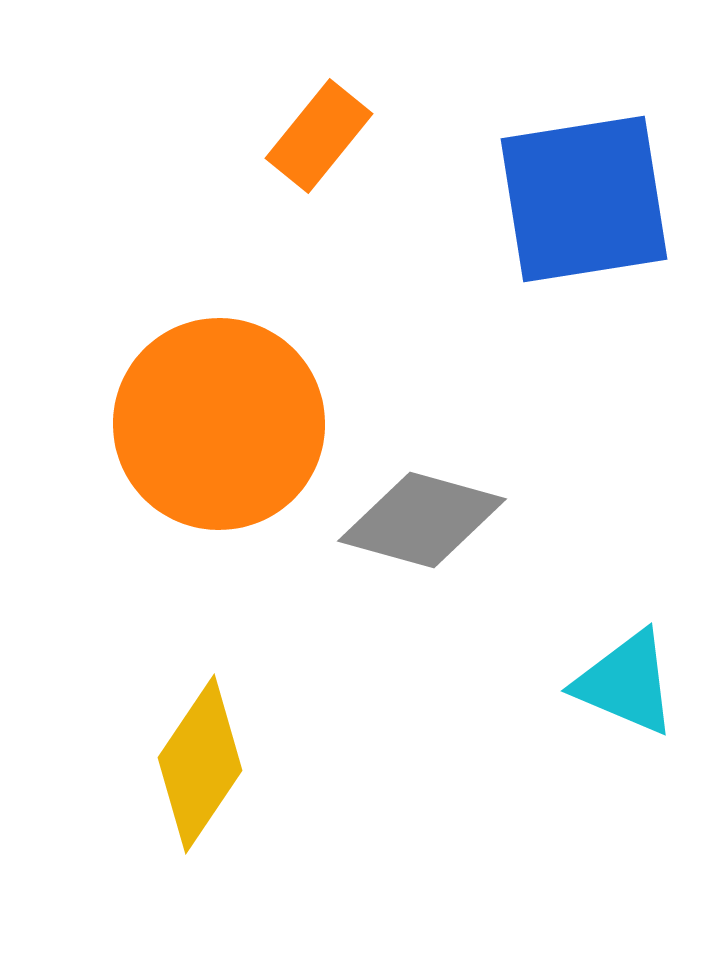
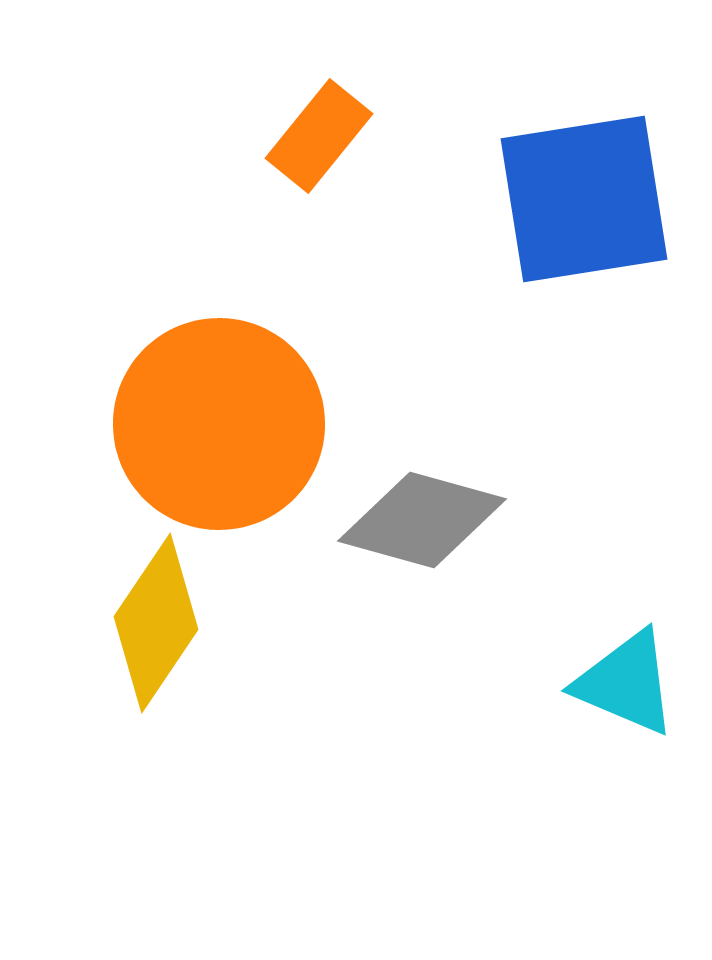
yellow diamond: moved 44 px left, 141 px up
